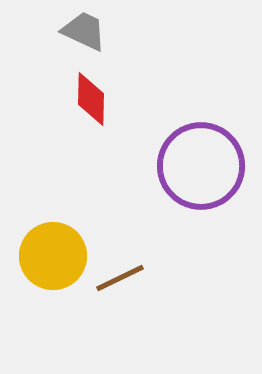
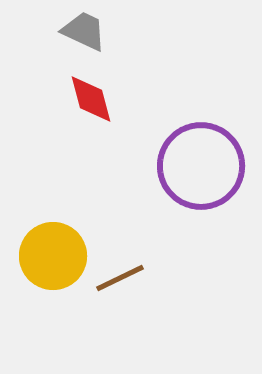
red diamond: rotated 16 degrees counterclockwise
